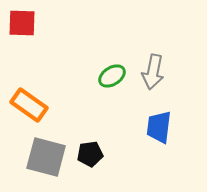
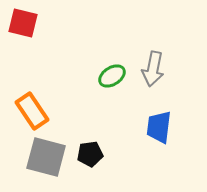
red square: moved 1 px right; rotated 12 degrees clockwise
gray arrow: moved 3 px up
orange rectangle: moved 3 px right, 6 px down; rotated 21 degrees clockwise
